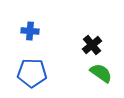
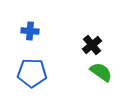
green semicircle: moved 1 px up
